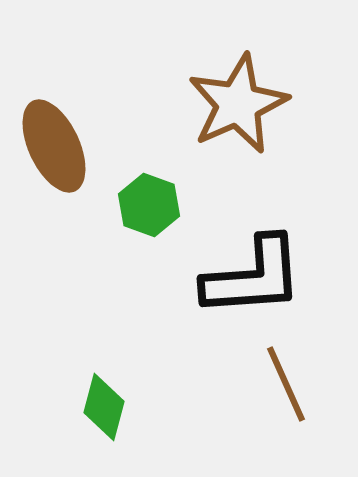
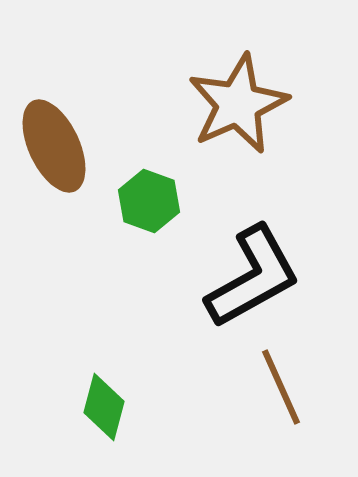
green hexagon: moved 4 px up
black L-shape: rotated 25 degrees counterclockwise
brown line: moved 5 px left, 3 px down
